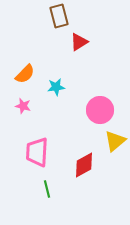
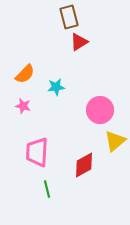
brown rectangle: moved 10 px right, 1 px down
